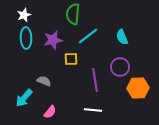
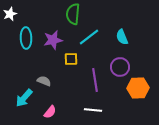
white star: moved 14 px left, 1 px up
cyan line: moved 1 px right, 1 px down
